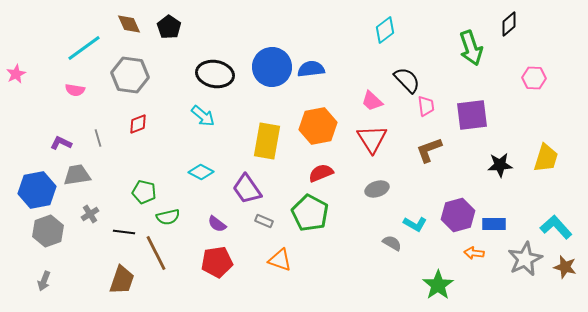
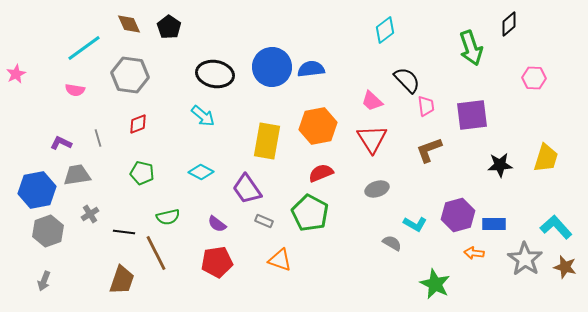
green pentagon at (144, 192): moved 2 px left, 19 px up
gray star at (525, 259): rotated 12 degrees counterclockwise
green star at (438, 285): moved 3 px left, 1 px up; rotated 12 degrees counterclockwise
